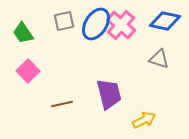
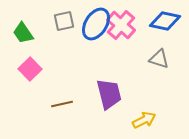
pink square: moved 2 px right, 2 px up
